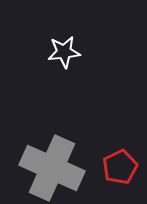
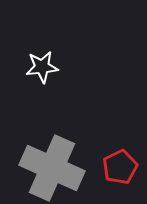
white star: moved 22 px left, 15 px down
